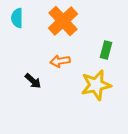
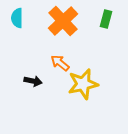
green rectangle: moved 31 px up
orange arrow: moved 2 px down; rotated 48 degrees clockwise
black arrow: rotated 30 degrees counterclockwise
yellow star: moved 13 px left, 1 px up
